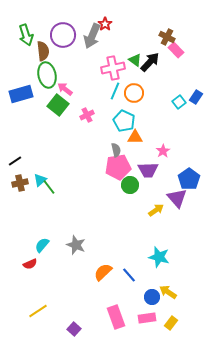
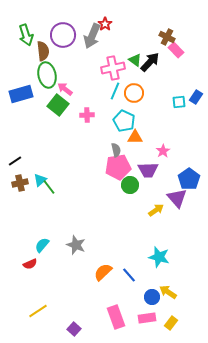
cyan square at (179, 102): rotated 32 degrees clockwise
pink cross at (87, 115): rotated 24 degrees clockwise
